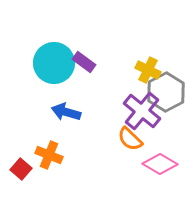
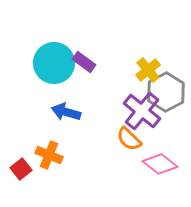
yellow cross: rotated 25 degrees clockwise
orange semicircle: moved 1 px left
pink diamond: rotated 8 degrees clockwise
red square: rotated 10 degrees clockwise
